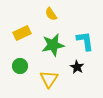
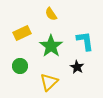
green star: moved 2 px left, 1 px down; rotated 25 degrees counterclockwise
yellow triangle: moved 3 px down; rotated 12 degrees clockwise
